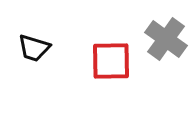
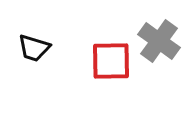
gray cross: moved 7 px left, 2 px down
